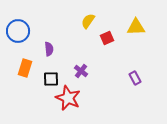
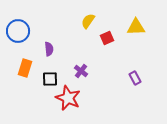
black square: moved 1 px left
